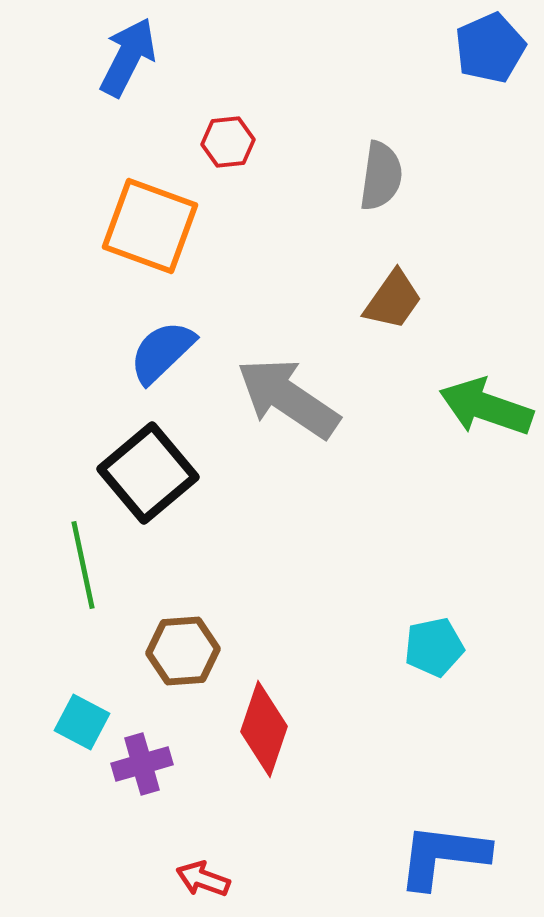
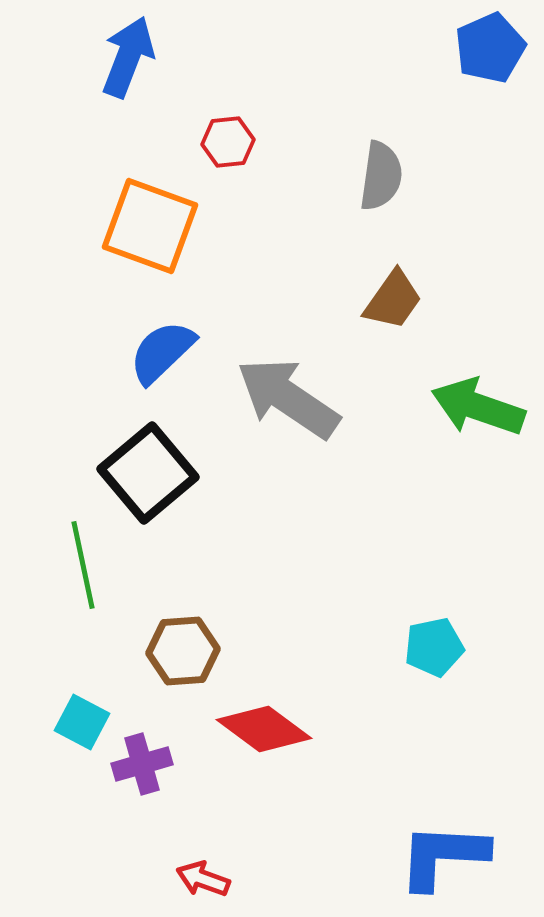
blue arrow: rotated 6 degrees counterclockwise
green arrow: moved 8 px left
red diamond: rotated 72 degrees counterclockwise
blue L-shape: rotated 4 degrees counterclockwise
